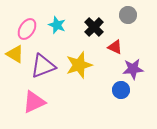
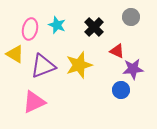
gray circle: moved 3 px right, 2 px down
pink ellipse: moved 3 px right; rotated 20 degrees counterclockwise
red triangle: moved 2 px right, 4 px down
